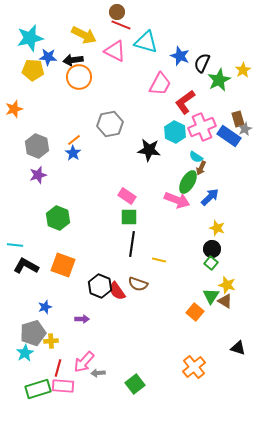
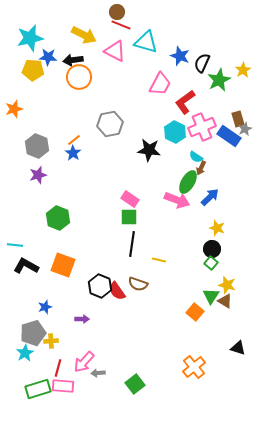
pink rectangle at (127, 196): moved 3 px right, 3 px down
